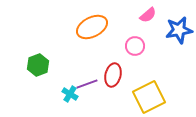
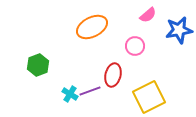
purple line: moved 3 px right, 7 px down
